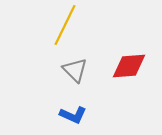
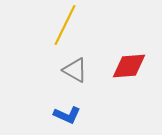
gray triangle: rotated 16 degrees counterclockwise
blue L-shape: moved 6 px left
